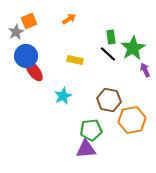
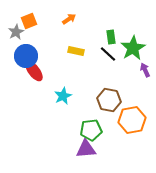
yellow rectangle: moved 1 px right, 9 px up
